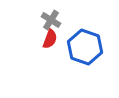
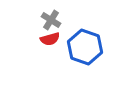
red semicircle: rotated 54 degrees clockwise
